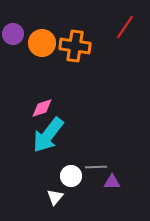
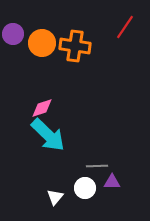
cyan arrow: rotated 84 degrees counterclockwise
gray line: moved 1 px right, 1 px up
white circle: moved 14 px right, 12 px down
